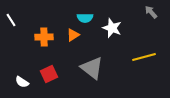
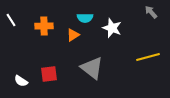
orange cross: moved 11 px up
yellow line: moved 4 px right
red square: rotated 18 degrees clockwise
white semicircle: moved 1 px left, 1 px up
